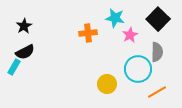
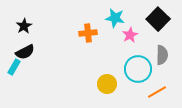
gray semicircle: moved 5 px right, 3 px down
